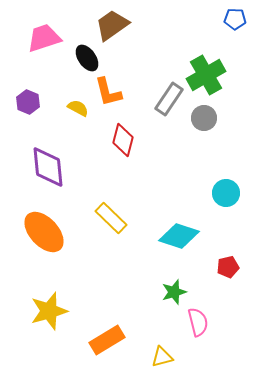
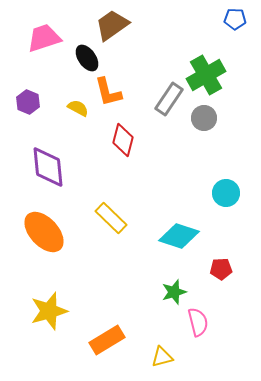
red pentagon: moved 7 px left, 2 px down; rotated 10 degrees clockwise
